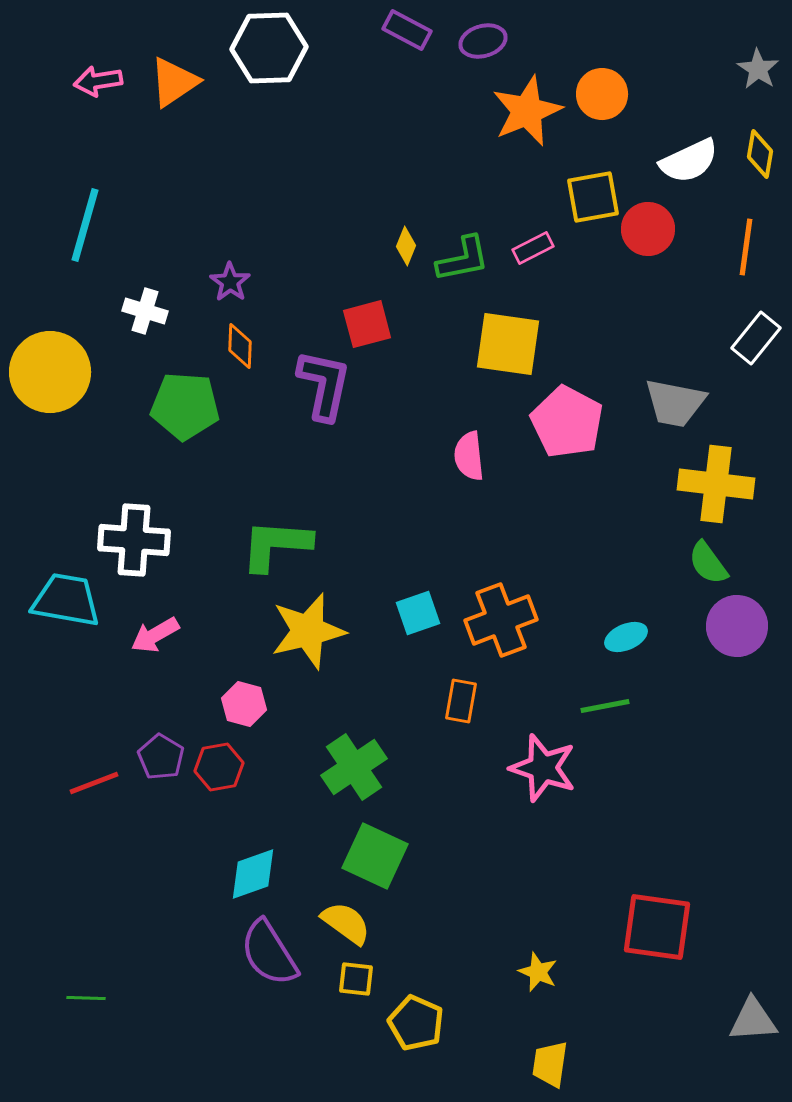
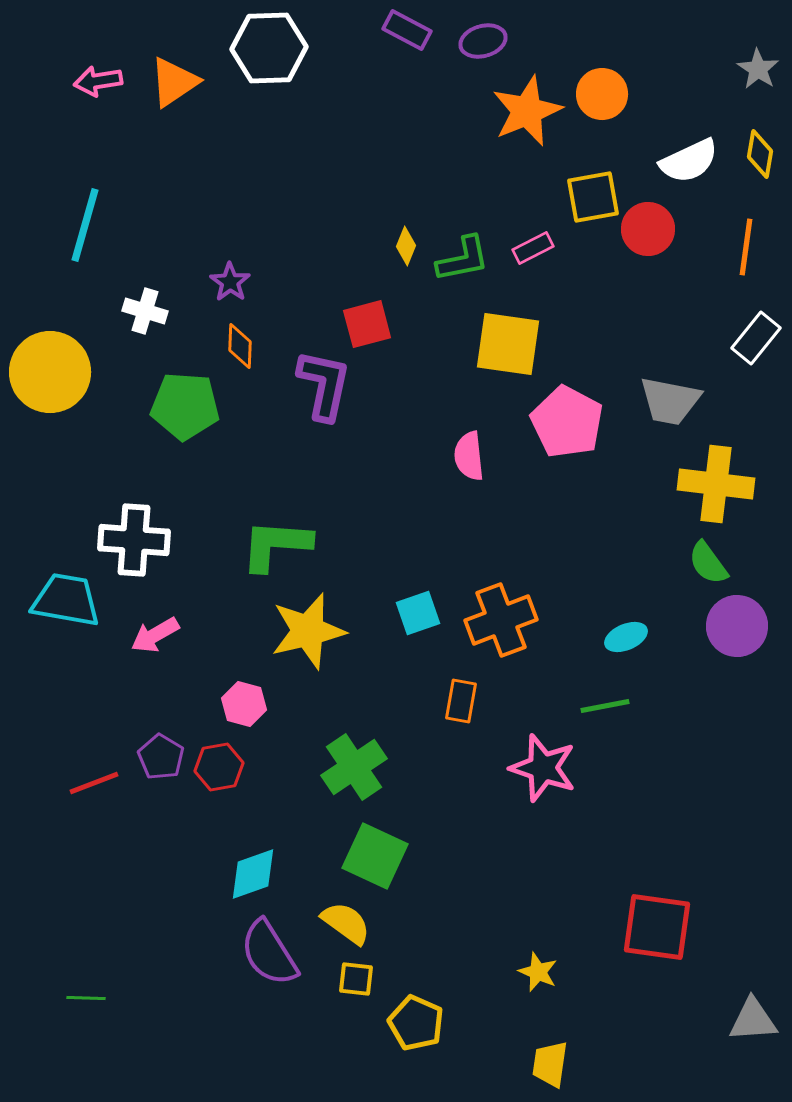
gray trapezoid at (675, 403): moved 5 px left, 2 px up
